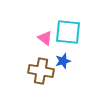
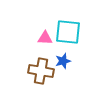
pink triangle: rotated 35 degrees counterclockwise
